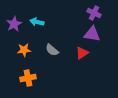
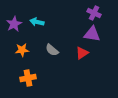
orange star: moved 2 px left
